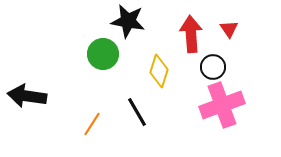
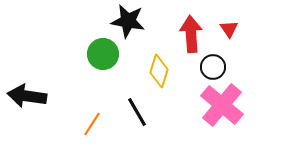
pink cross: rotated 30 degrees counterclockwise
